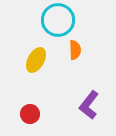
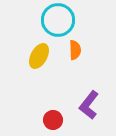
yellow ellipse: moved 3 px right, 4 px up
red circle: moved 23 px right, 6 px down
